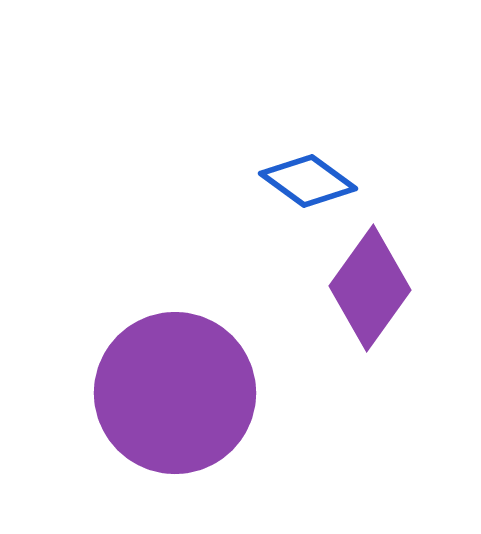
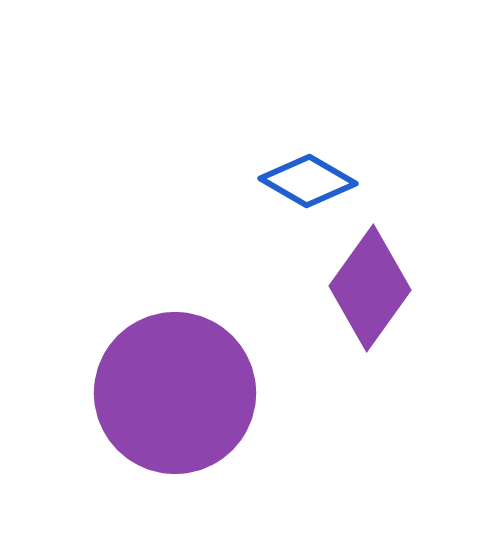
blue diamond: rotated 6 degrees counterclockwise
